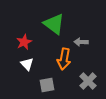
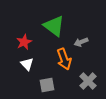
green triangle: moved 2 px down
gray arrow: rotated 24 degrees counterclockwise
orange arrow: rotated 30 degrees counterclockwise
